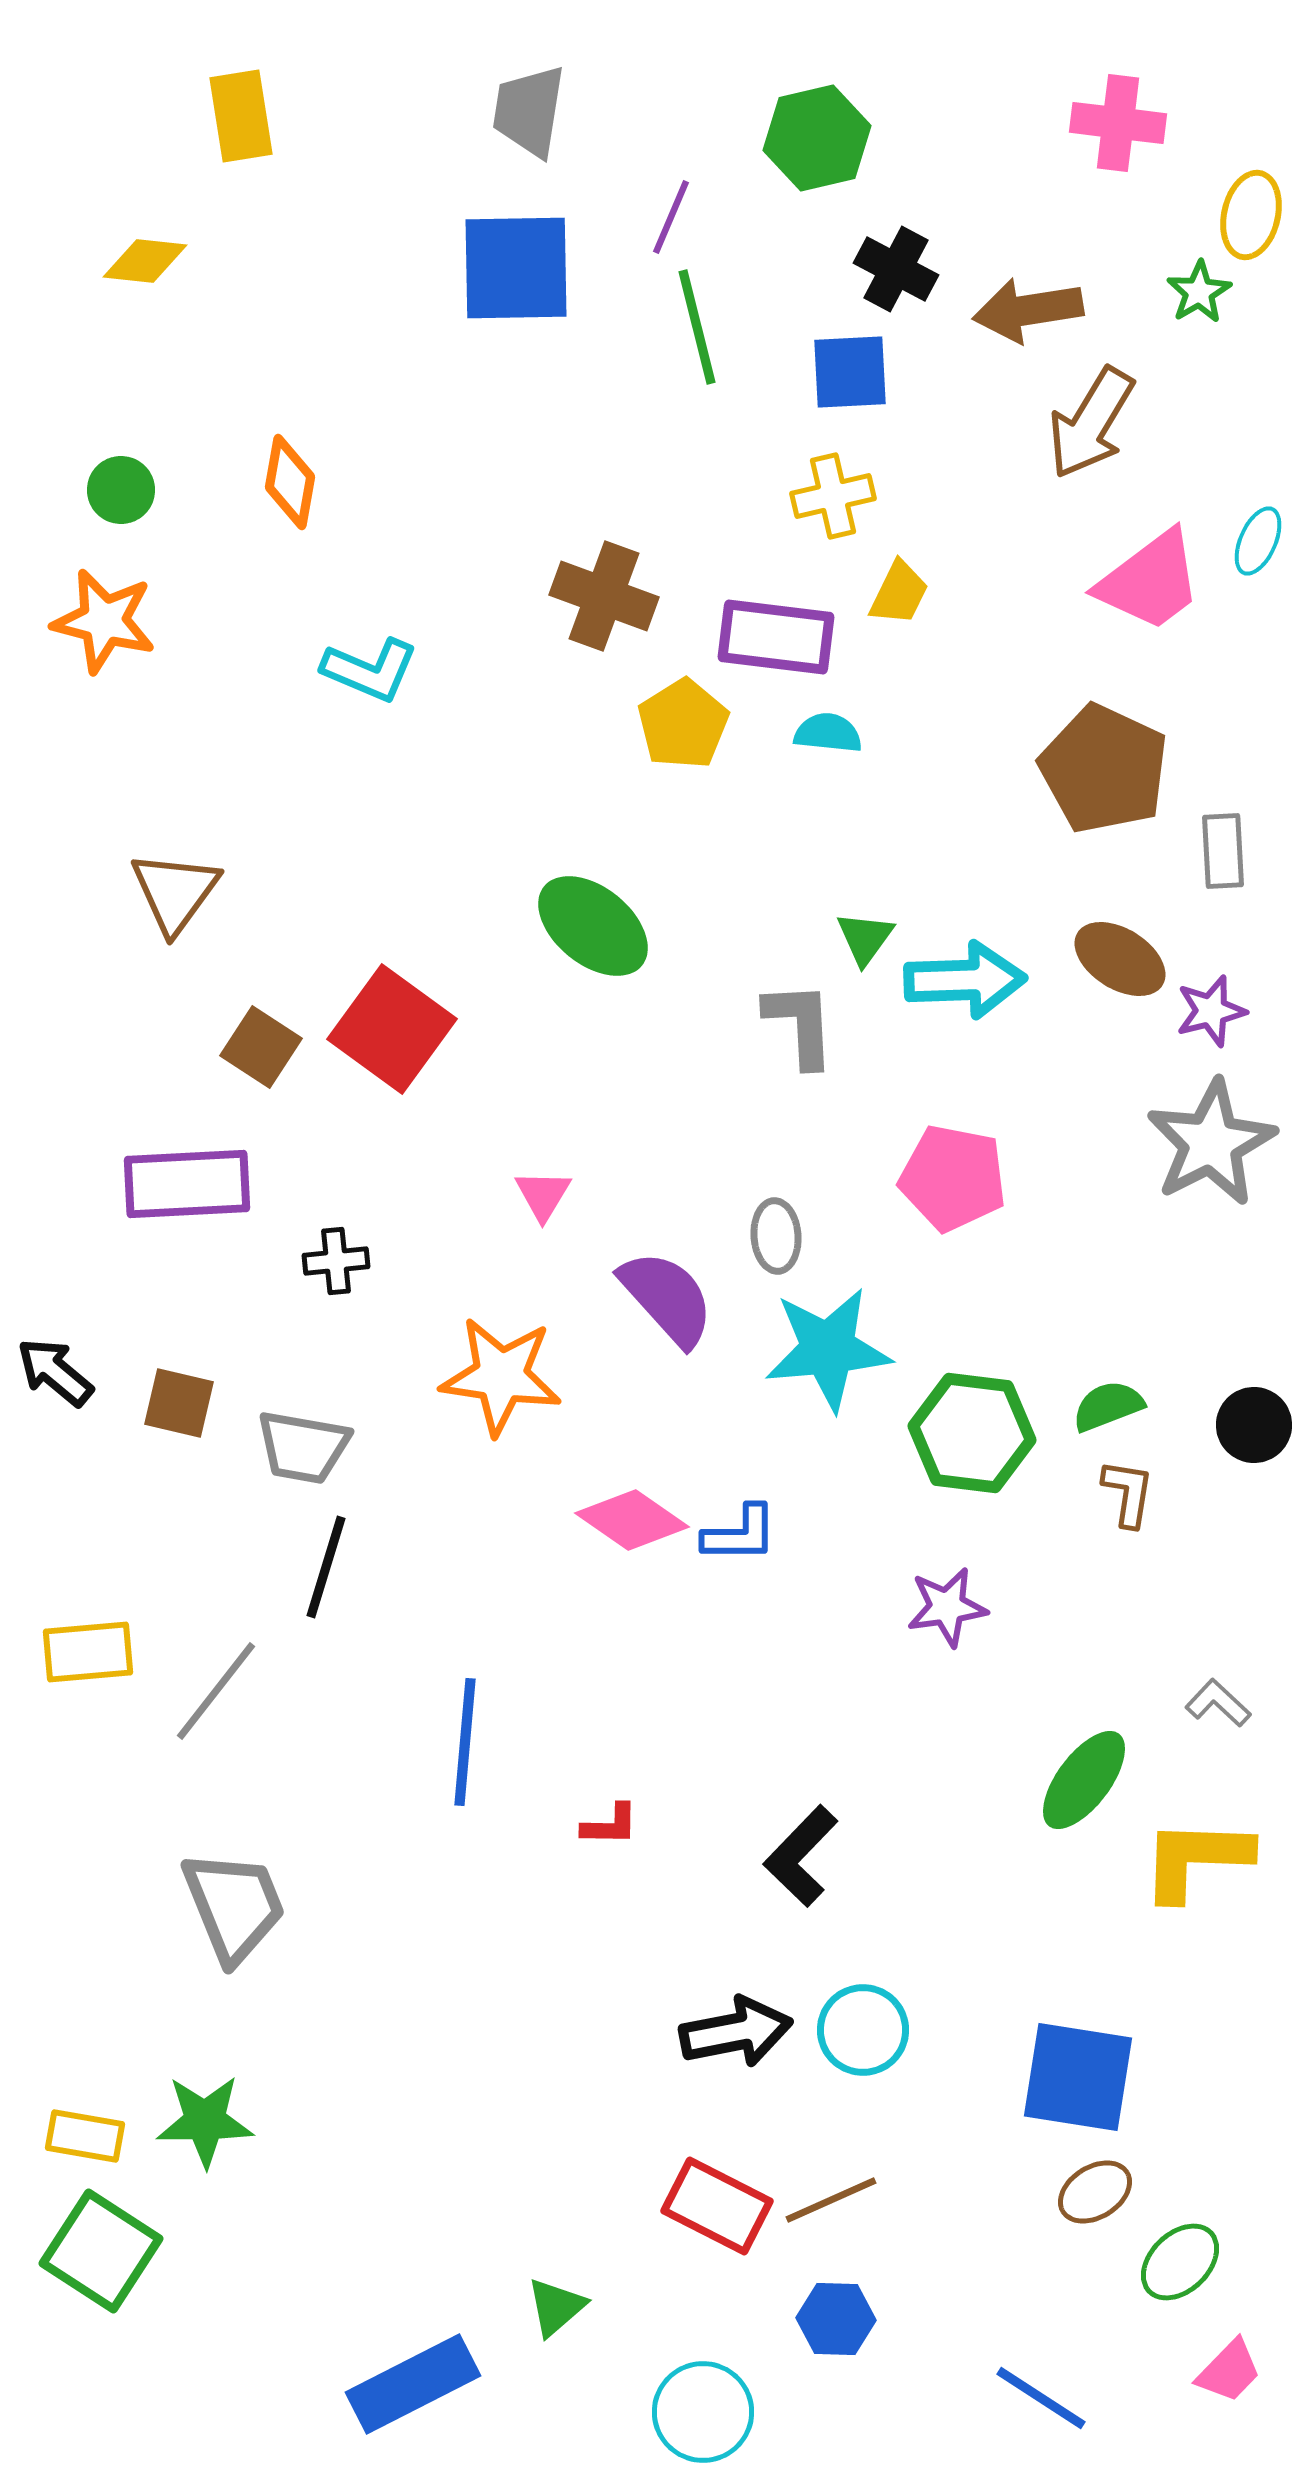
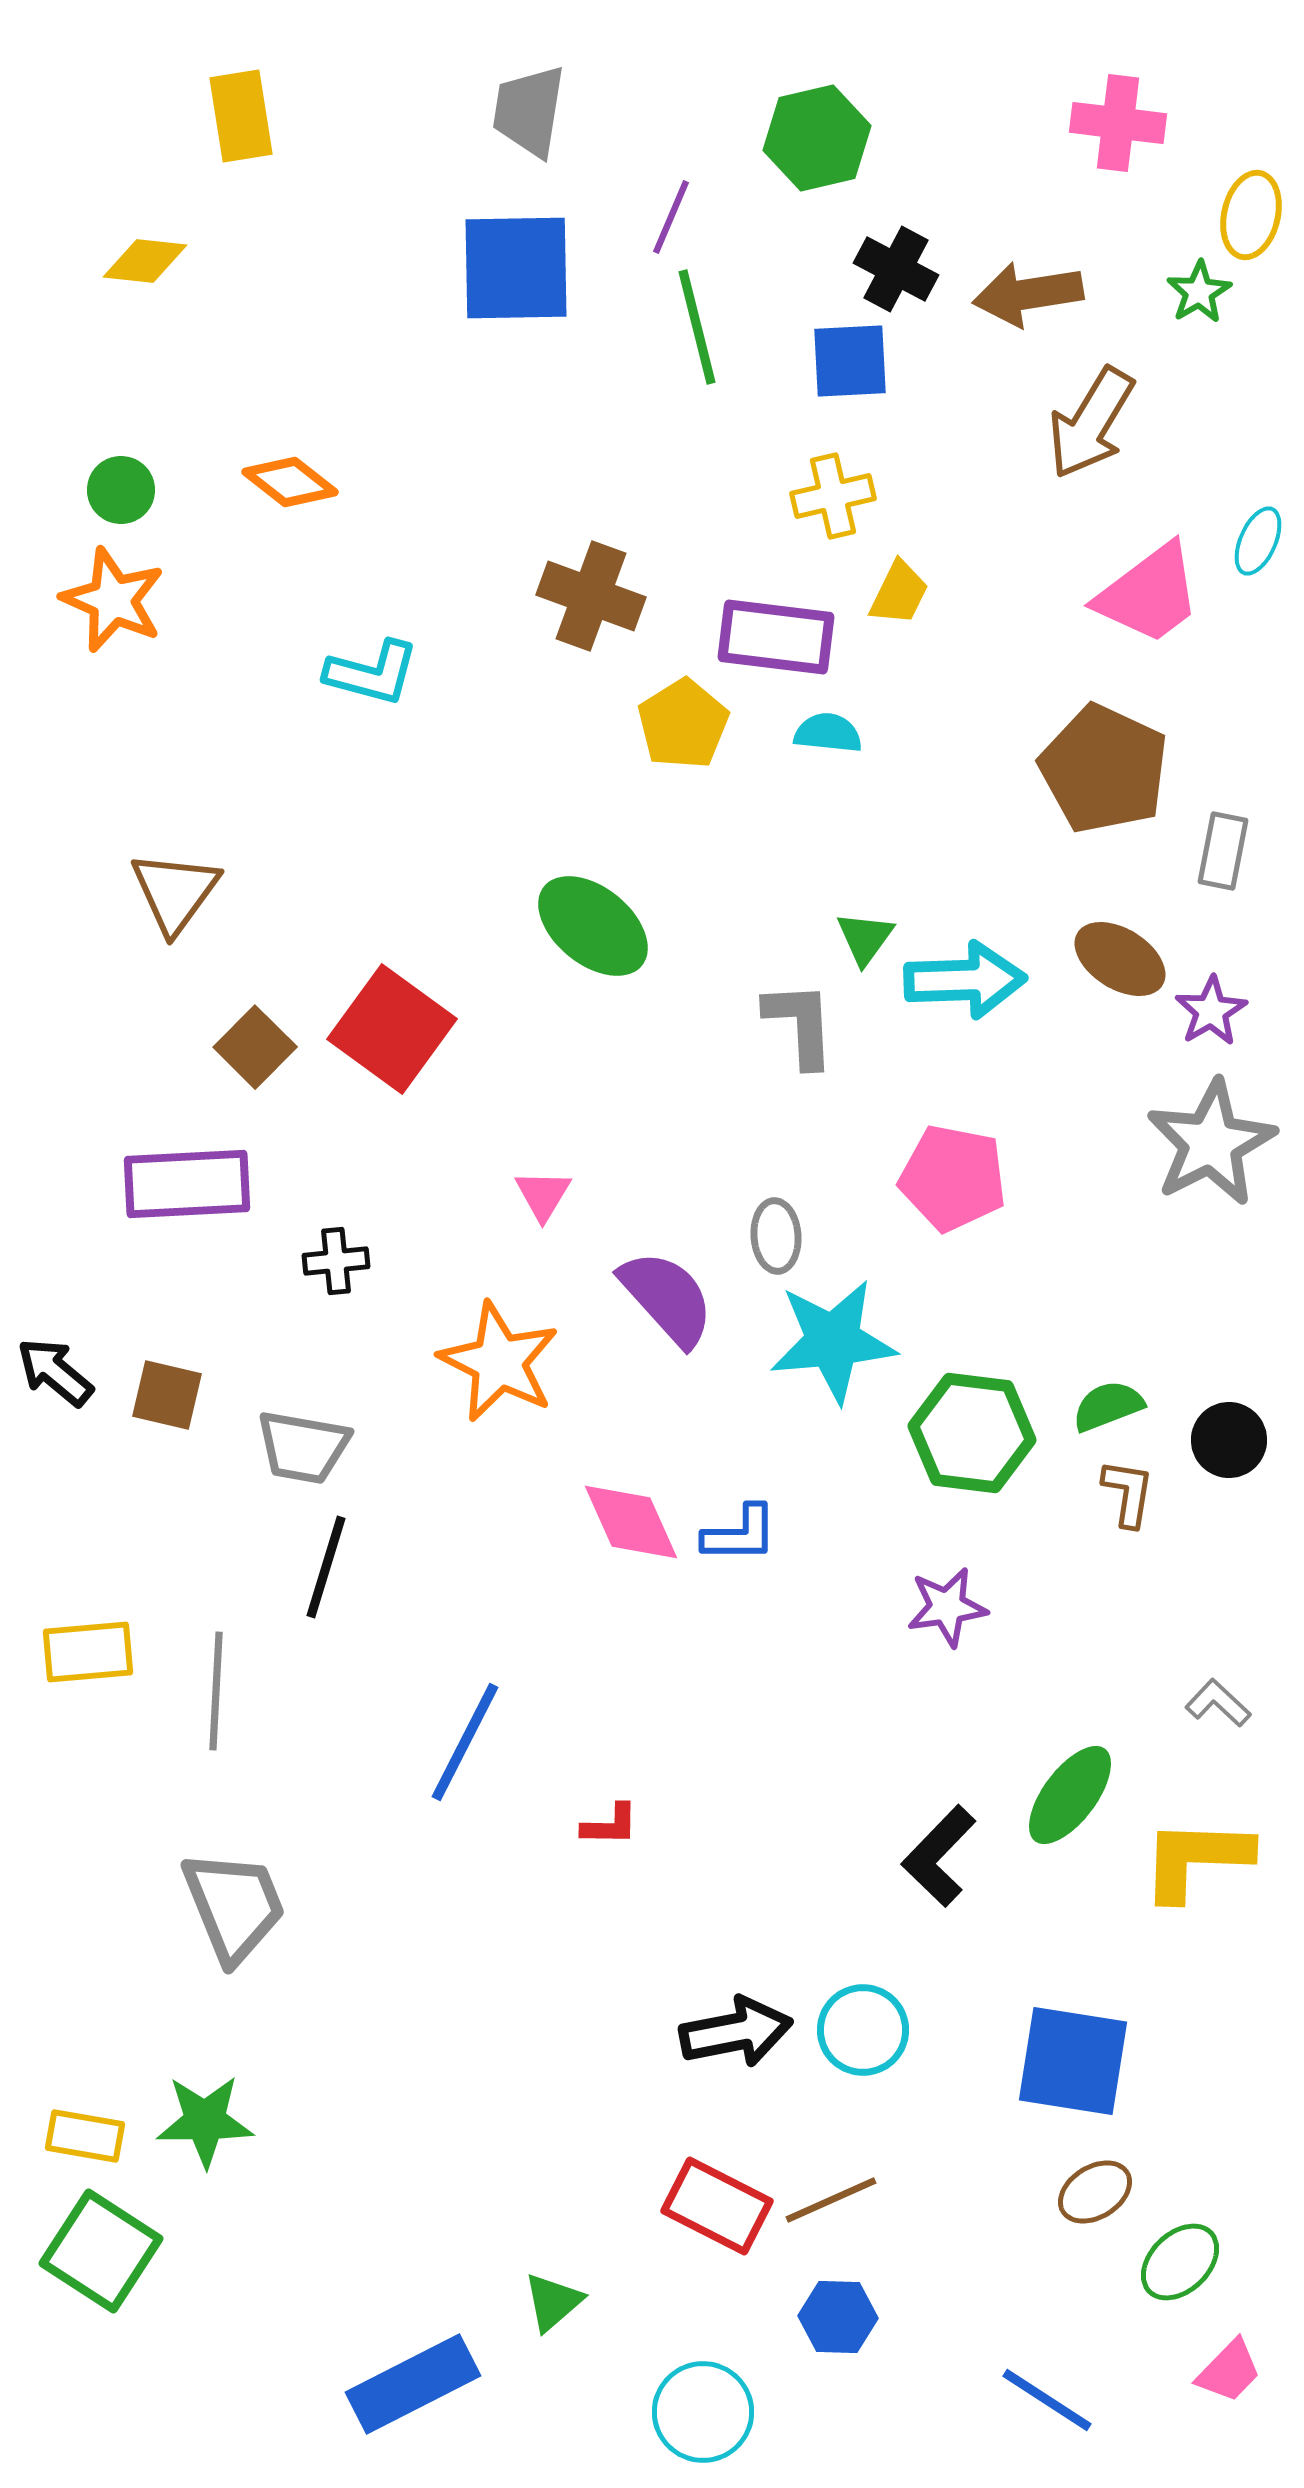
brown arrow at (1028, 310): moved 16 px up
blue square at (850, 372): moved 11 px up
orange diamond at (290, 482): rotated 62 degrees counterclockwise
pink trapezoid at (1150, 581): moved 1 px left, 13 px down
brown cross at (604, 596): moved 13 px left
orange star at (104, 621): moved 9 px right, 21 px up; rotated 10 degrees clockwise
cyan L-shape at (370, 670): moved 2 px right, 3 px down; rotated 8 degrees counterclockwise
gray rectangle at (1223, 851): rotated 14 degrees clockwise
purple star at (1211, 1011): rotated 16 degrees counterclockwise
brown square at (261, 1047): moved 6 px left; rotated 12 degrees clockwise
cyan star at (828, 1349): moved 5 px right, 8 px up
orange star at (501, 1376): moved 2 px left, 14 px up; rotated 19 degrees clockwise
brown square at (179, 1403): moved 12 px left, 8 px up
black circle at (1254, 1425): moved 25 px left, 15 px down
pink diamond at (632, 1520): moved 1 px left, 2 px down; rotated 31 degrees clockwise
gray line at (216, 1691): rotated 35 degrees counterclockwise
blue line at (465, 1742): rotated 22 degrees clockwise
green ellipse at (1084, 1780): moved 14 px left, 15 px down
black L-shape at (801, 1856): moved 138 px right
blue square at (1078, 2077): moved 5 px left, 16 px up
green triangle at (556, 2307): moved 3 px left, 5 px up
blue hexagon at (836, 2319): moved 2 px right, 2 px up
blue line at (1041, 2398): moved 6 px right, 2 px down
